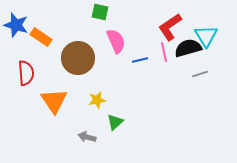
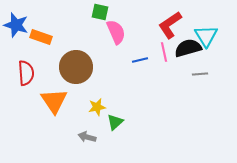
red L-shape: moved 2 px up
orange rectangle: rotated 15 degrees counterclockwise
pink semicircle: moved 9 px up
brown circle: moved 2 px left, 9 px down
gray line: rotated 14 degrees clockwise
yellow star: moved 7 px down
